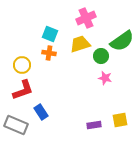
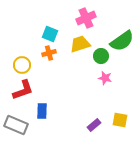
orange cross: rotated 24 degrees counterclockwise
blue rectangle: moved 1 px right, 1 px up; rotated 35 degrees clockwise
yellow square: rotated 21 degrees clockwise
purple rectangle: rotated 32 degrees counterclockwise
